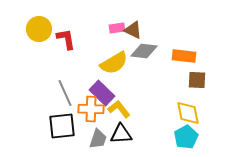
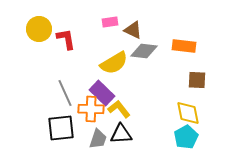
pink rectangle: moved 7 px left, 6 px up
orange rectangle: moved 10 px up
black square: moved 1 px left, 2 px down
